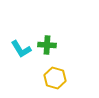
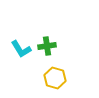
green cross: moved 1 px down; rotated 12 degrees counterclockwise
